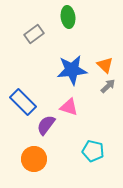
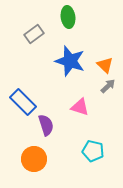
blue star: moved 2 px left, 9 px up; rotated 24 degrees clockwise
pink triangle: moved 11 px right
purple semicircle: rotated 125 degrees clockwise
